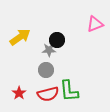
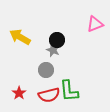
yellow arrow: rotated 115 degrees counterclockwise
gray star: moved 4 px right; rotated 24 degrees clockwise
red semicircle: moved 1 px right, 1 px down
